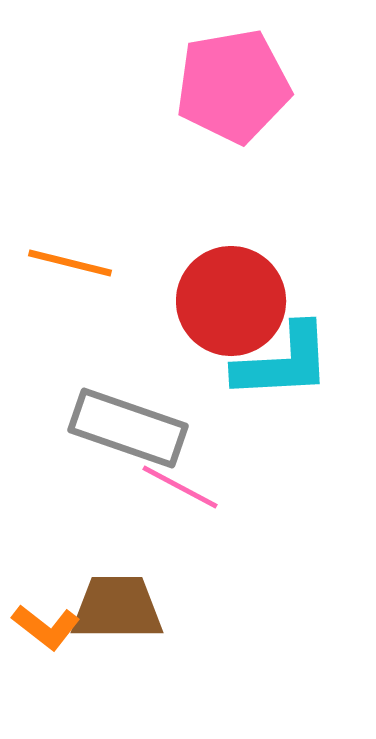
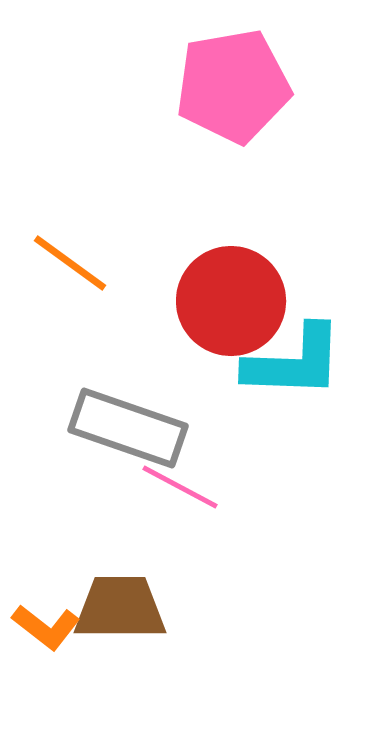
orange line: rotated 22 degrees clockwise
cyan L-shape: moved 11 px right; rotated 5 degrees clockwise
brown trapezoid: moved 3 px right
